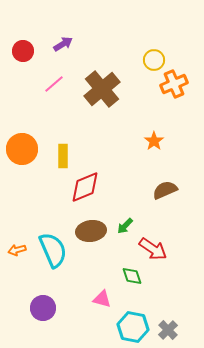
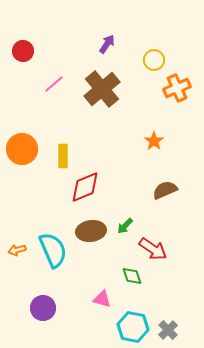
purple arrow: moved 44 px right; rotated 24 degrees counterclockwise
orange cross: moved 3 px right, 4 px down
